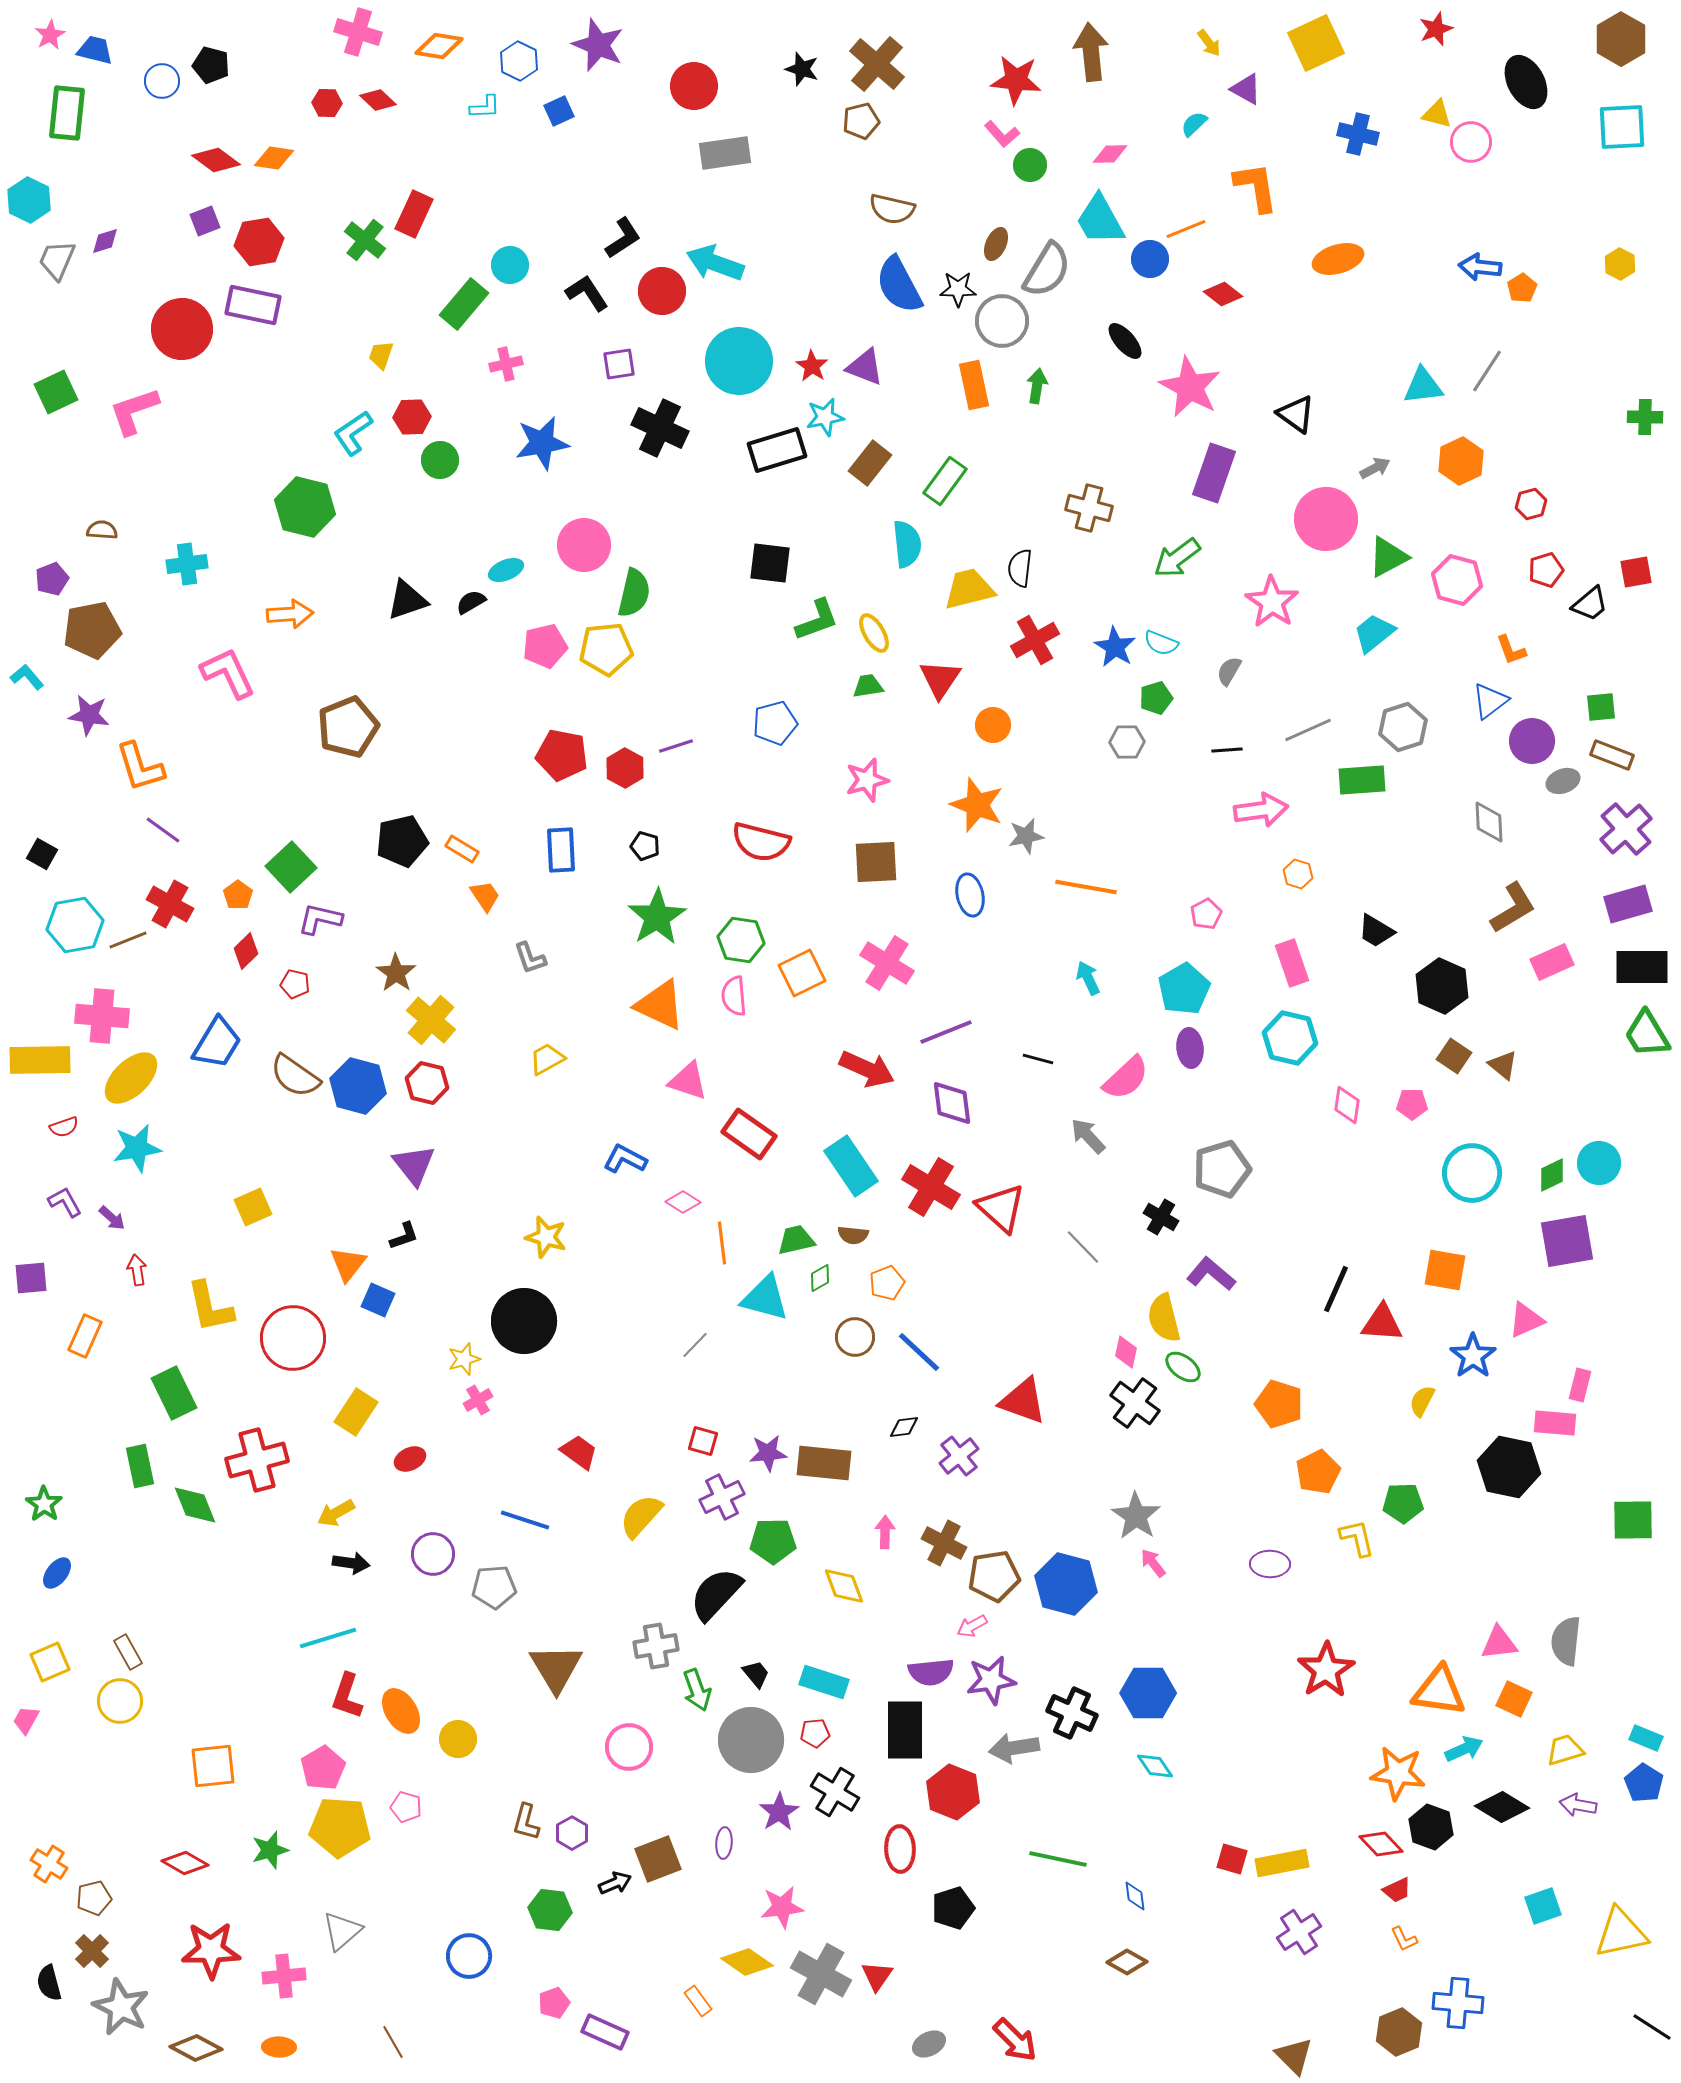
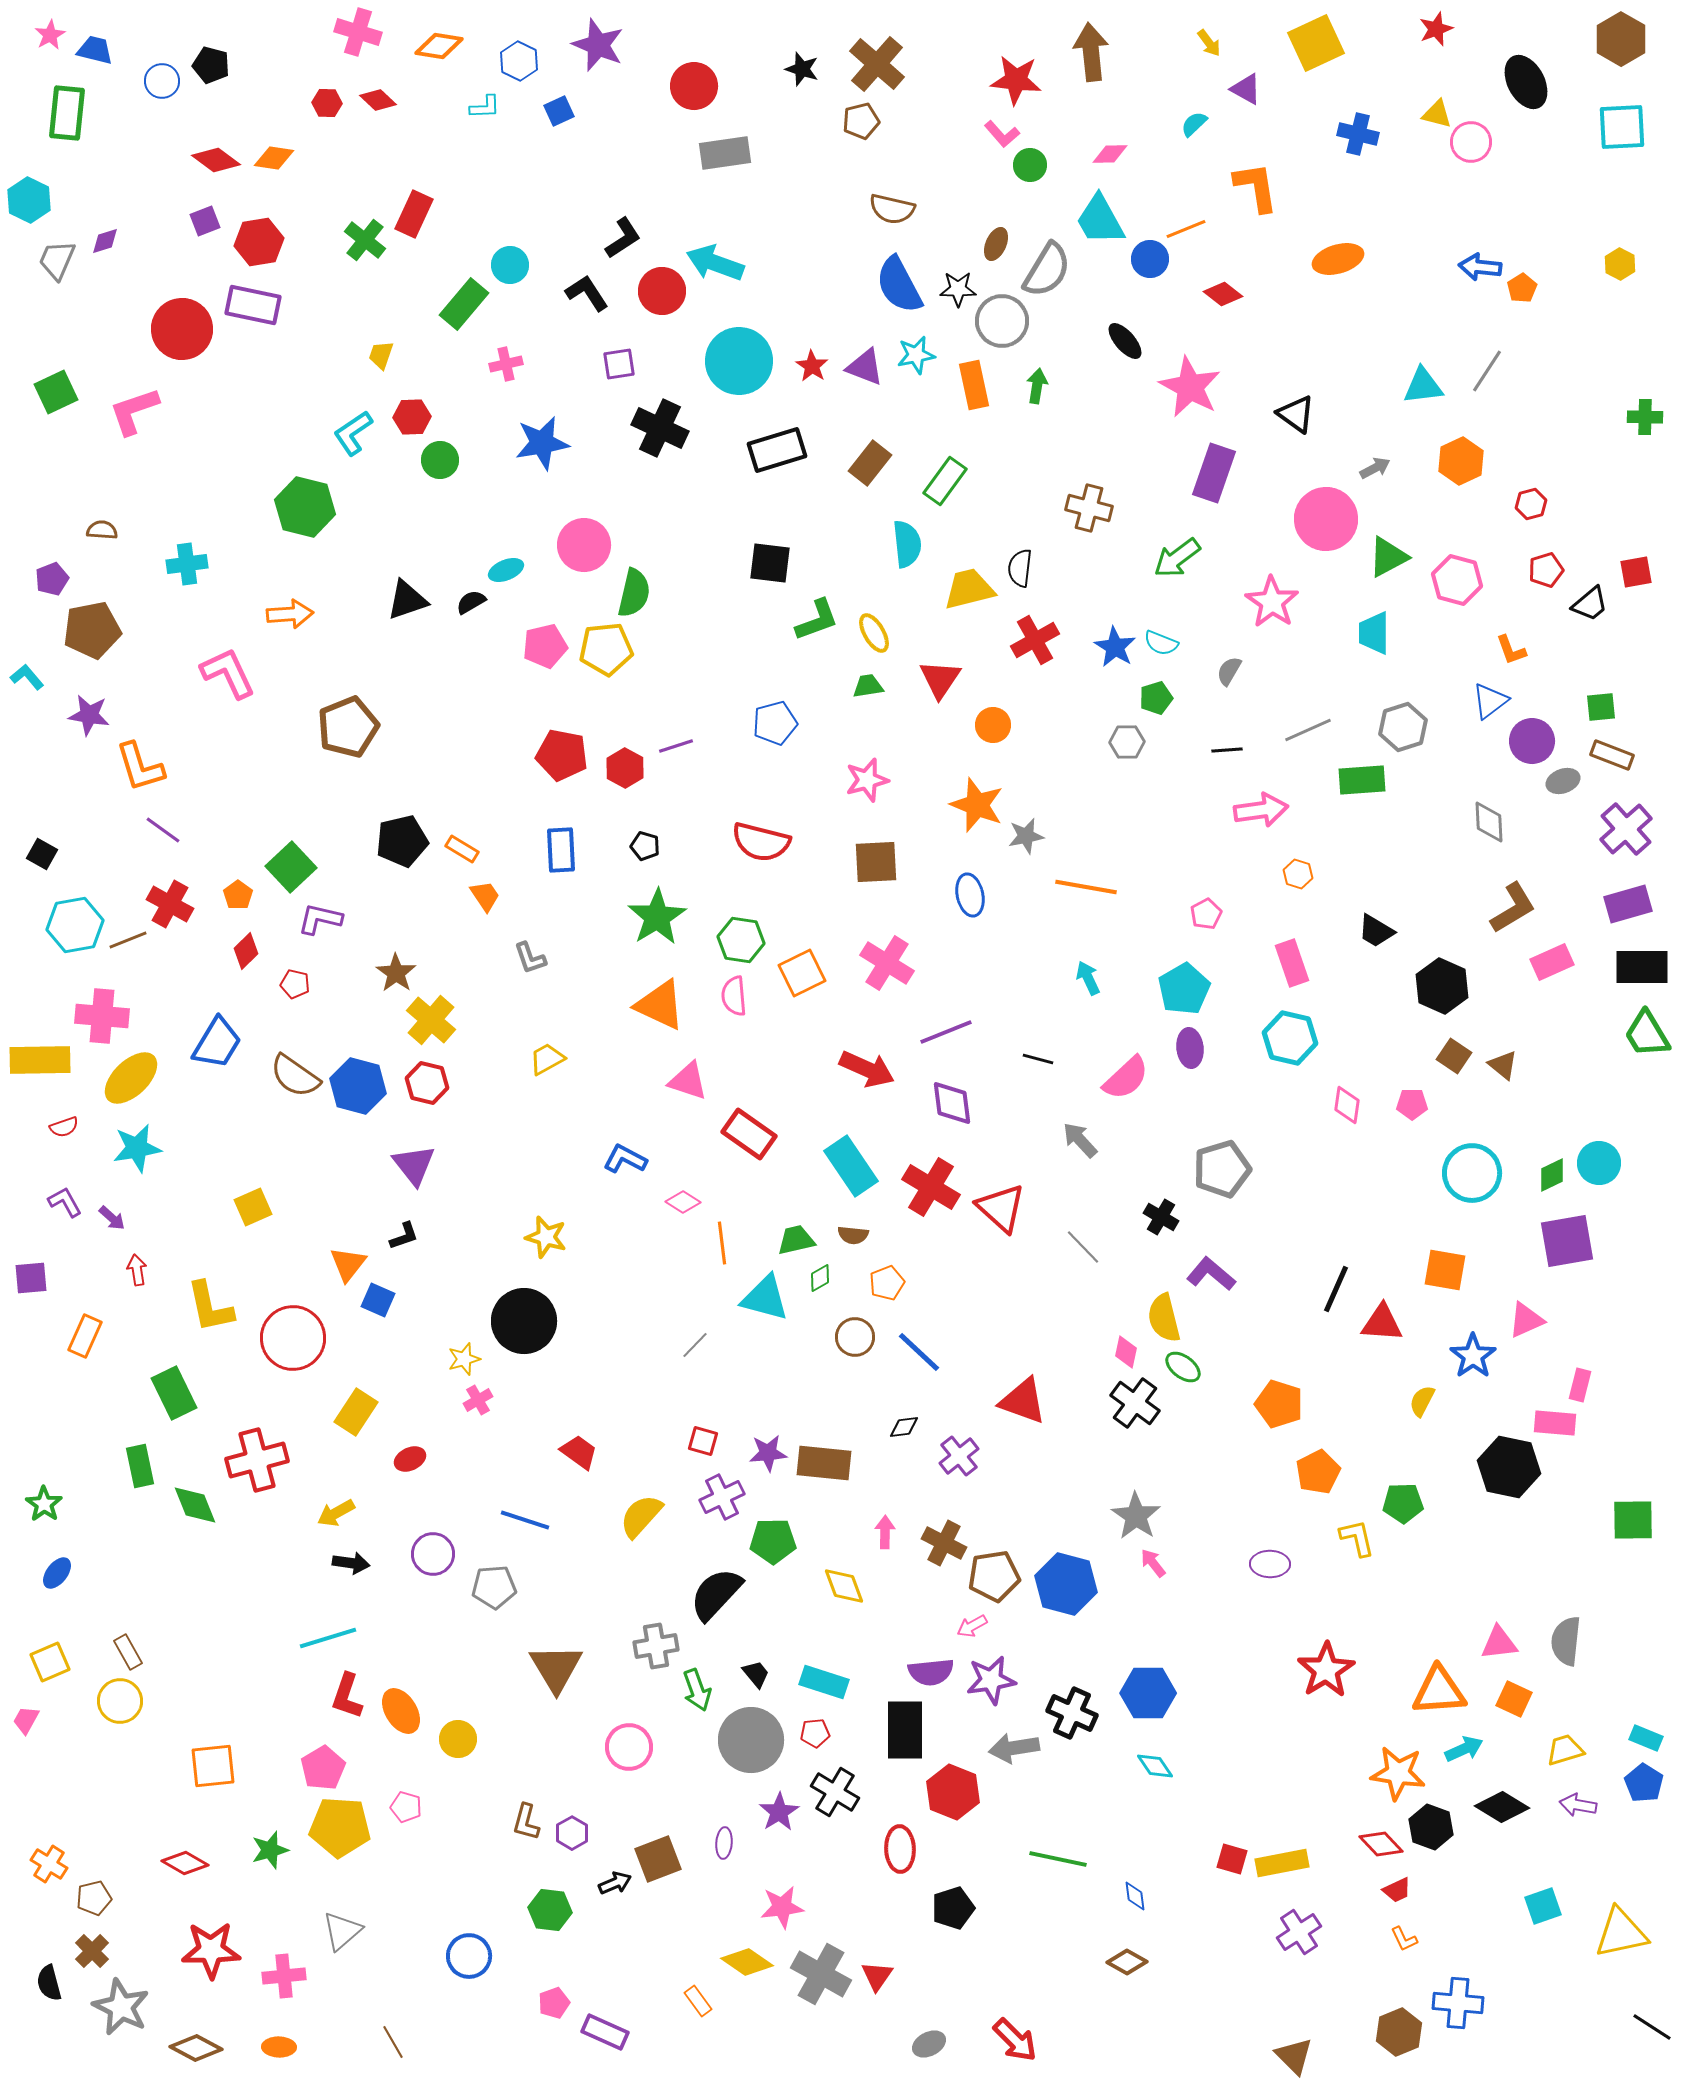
cyan star at (825, 417): moved 91 px right, 62 px up
cyan trapezoid at (1374, 633): rotated 51 degrees counterclockwise
gray arrow at (1088, 1136): moved 8 px left, 4 px down
orange triangle at (1439, 1691): rotated 12 degrees counterclockwise
